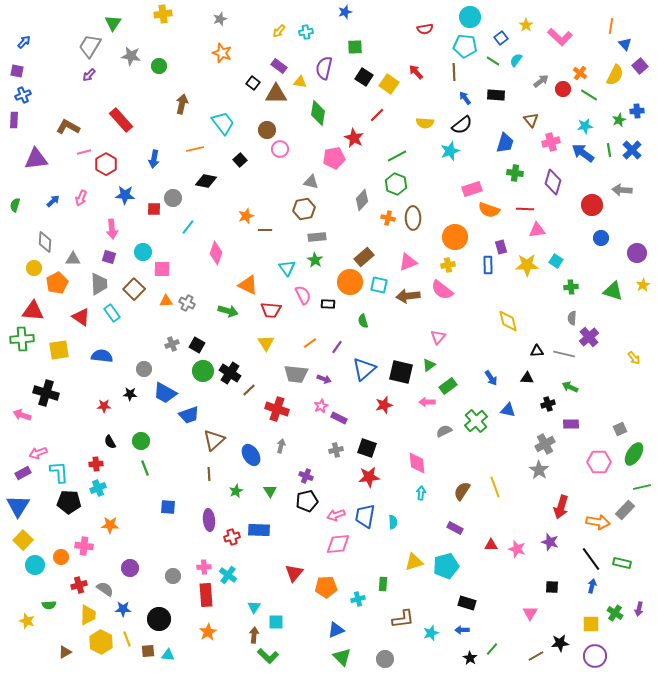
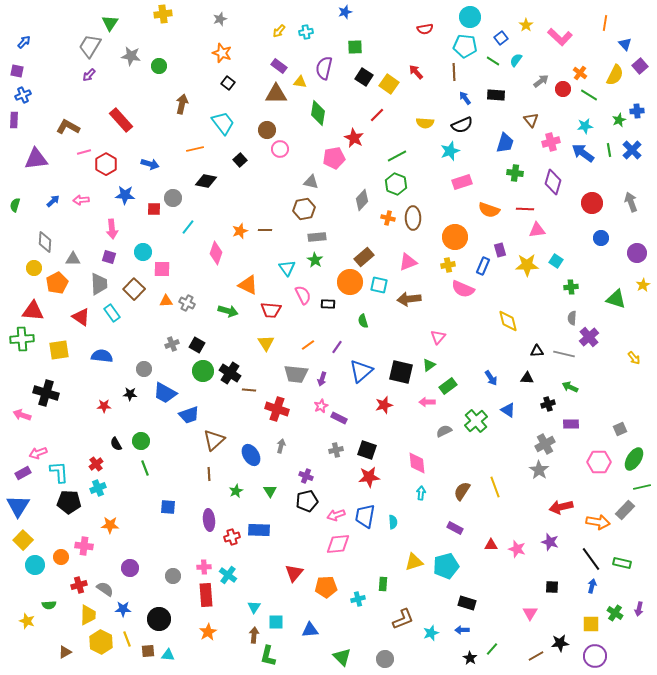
green triangle at (113, 23): moved 3 px left
orange line at (611, 26): moved 6 px left, 3 px up
black square at (253, 83): moved 25 px left
black semicircle at (462, 125): rotated 15 degrees clockwise
blue arrow at (154, 159): moved 4 px left, 5 px down; rotated 84 degrees counterclockwise
pink rectangle at (472, 189): moved 10 px left, 7 px up
gray arrow at (622, 190): moved 9 px right, 12 px down; rotated 66 degrees clockwise
pink arrow at (81, 198): moved 2 px down; rotated 63 degrees clockwise
red circle at (592, 205): moved 2 px up
orange star at (246, 216): moved 6 px left, 15 px down
purple rectangle at (501, 247): moved 1 px left, 3 px down
blue rectangle at (488, 265): moved 5 px left, 1 px down; rotated 24 degrees clockwise
pink semicircle at (442, 290): moved 21 px right, 1 px up; rotated 15 degrees counterclockwise
green triangle at (613, 291): moved 3 px right, 8 px down
brown arrow at (408, 296): moved 1 px right, 3 px down
orange line at (310, 343): moved 2 px left, 2 px down
blue triangle at (364, 369): moved 3 px left, 2 px down
purple arrow at (324, 379): moved 2 px left; rotated 88 degrees clockwise
brown line at (249, 390): rotated 48 degrees clockwise
blue triangle at (508, 410): rotated 21 degrees clockwise
black semicircle at (110, 442): moved 6 px right, 2 px down
black square at (367, 448): moved 2 px down
green ellipse at (634, 454): moved 5 px down
red cross at (96, 464): rotated 32 degrees counterclockwise
red arrow at (561, 507): rotated 60 degrees clockwise
brown L-shape at (403, 619): rotated 15 degrees counterclockwise
blue triangle at (336, 630): moved 26 px left; rotated 18 degrees clockwise
green L-shape at (268, 656): rotated 60 degrees clockwise
